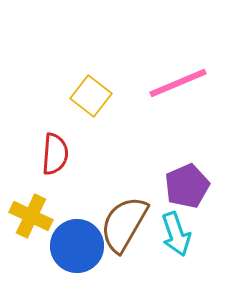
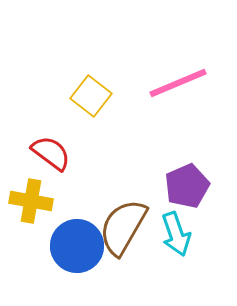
red semicircle: moved 4 px left, 1 px up; rotated 57 degrees counterclockwise
yellow cross: moved 15 px up; rotated 15 degrees counterclockwise
brown semicircle: moved 1 px left, 3 px down
